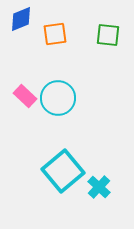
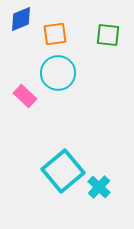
cyan circle: moved 25 px up
